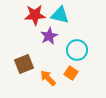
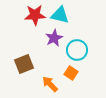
purple star: moved 5 px right, 2 px down
orange arrow: moved 2 px right, 6 px down
